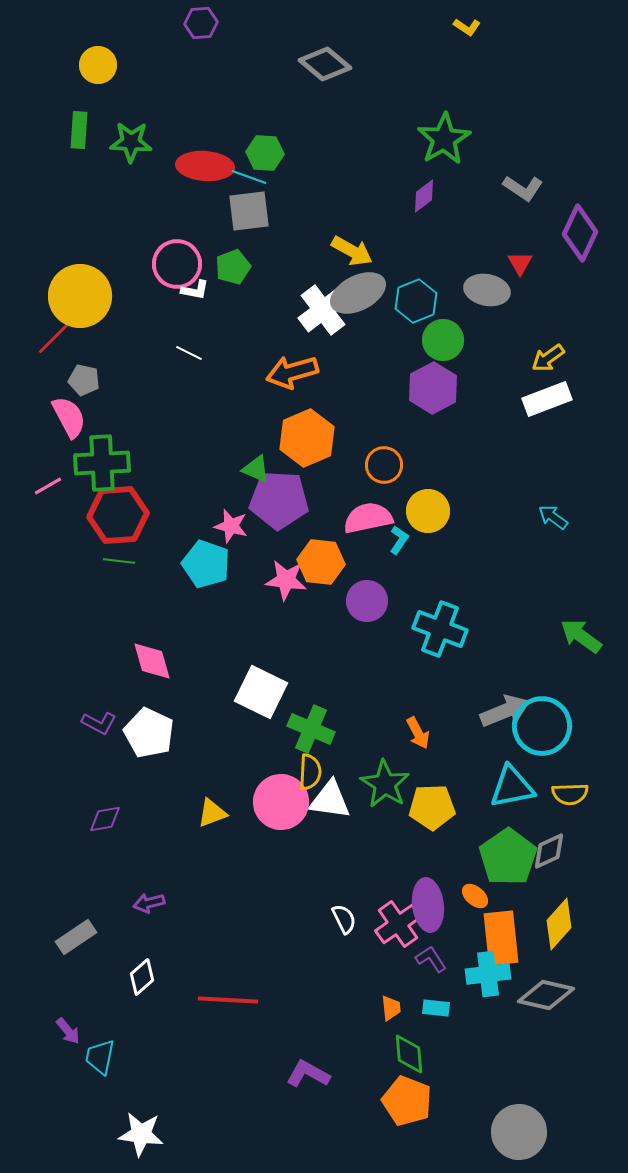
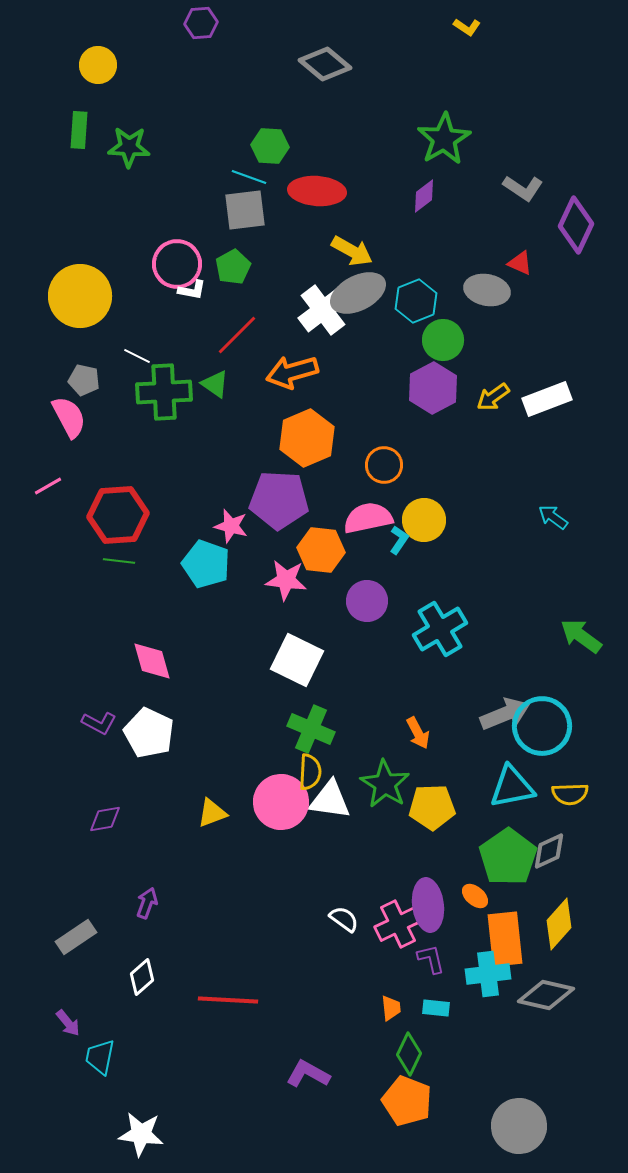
green star at (131, 142): moved 2 px left, 5 px down
green hexagon at (265, 153): moved 5 px right, 7 px up
red ellipse at (205, 166): moved 112 px right, 25 px down
gray square at (249, 211): moved 4 px left, 1 px up
purple diamond at (580, 233): moved 4 px left, 8 px up
red triangle at (520, 263): rotated 36 degrees counterclockwise
green pentagon at (233, 267): rotated 8 degrees counterclockwise
white L-shape at (195, 290): moved 3 px left
red line at (57, 335): moved 180 px right
white line at (189, 353): moved 52 px left, 3 px down
yellow arrow at (548, 358): moved 55 px left, 39 px down
green cross at (102, 463): moved 62 px right, 71 px up
green triangle at (256, 469): moved 41 px left, 85 px up; rotated 12 degrees clockwise
yellow circle at (428, 511): moved 4 px left, 9 px down
orange hexagon at (321, 562): moved 12 px up
cyan cross at (440, 629): rotated 38 degrees clockwise
white square at (261, 692): moved 36 px right, 32 px up
gray arrow at (505, 711): moved 3 px down
purple arrow at (149, 903): moved 2 px left; rotated 124 degrees clockwise
white semicircle at (344, 919): rotated 28 degrees counterclockwise
pink cross at (398, 924): rotated 9 degrees clockwise
orange rectangle at (501, 938): moved 4 px right, 1 px down
purple L-shape at (431, 959): rotated 20 degrees clockwise
purple arrow at (68, 1031): moved 8 px up
green diamond at (409, 1054): rotated 30 degrees clockwise
gray circle at (519, 1132): moved 6 px up
